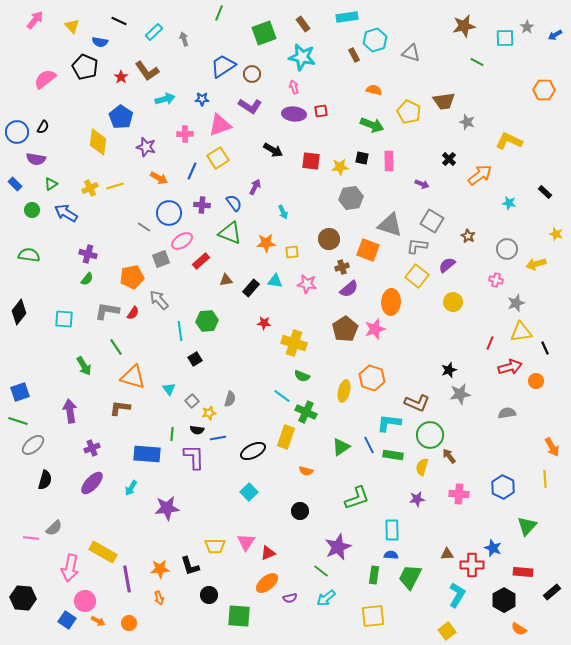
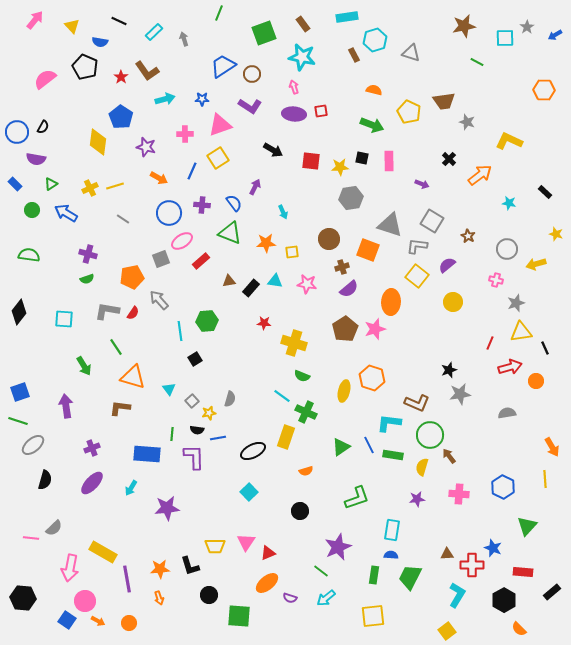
gray line at (144, 227): moved 21 px left, 8 px up
green semicircle at (87, 279): rotated 32 degrees clockwise
brown triangle at (226, 280): moved 3 px right, 1 px down
purple arrow at (70, 411): moved 4 px left, 5 px up
orange semicircle at (306, 471): rotated 32 degrees counterclockwise
cyan rectangle at (392, 530): rotated 10 degrees clockwise
purple semicircle at (290, 598): rotated 32 degrees clockwise
orange semicircle at (519, 629): rotated 14 degrees clockwise
